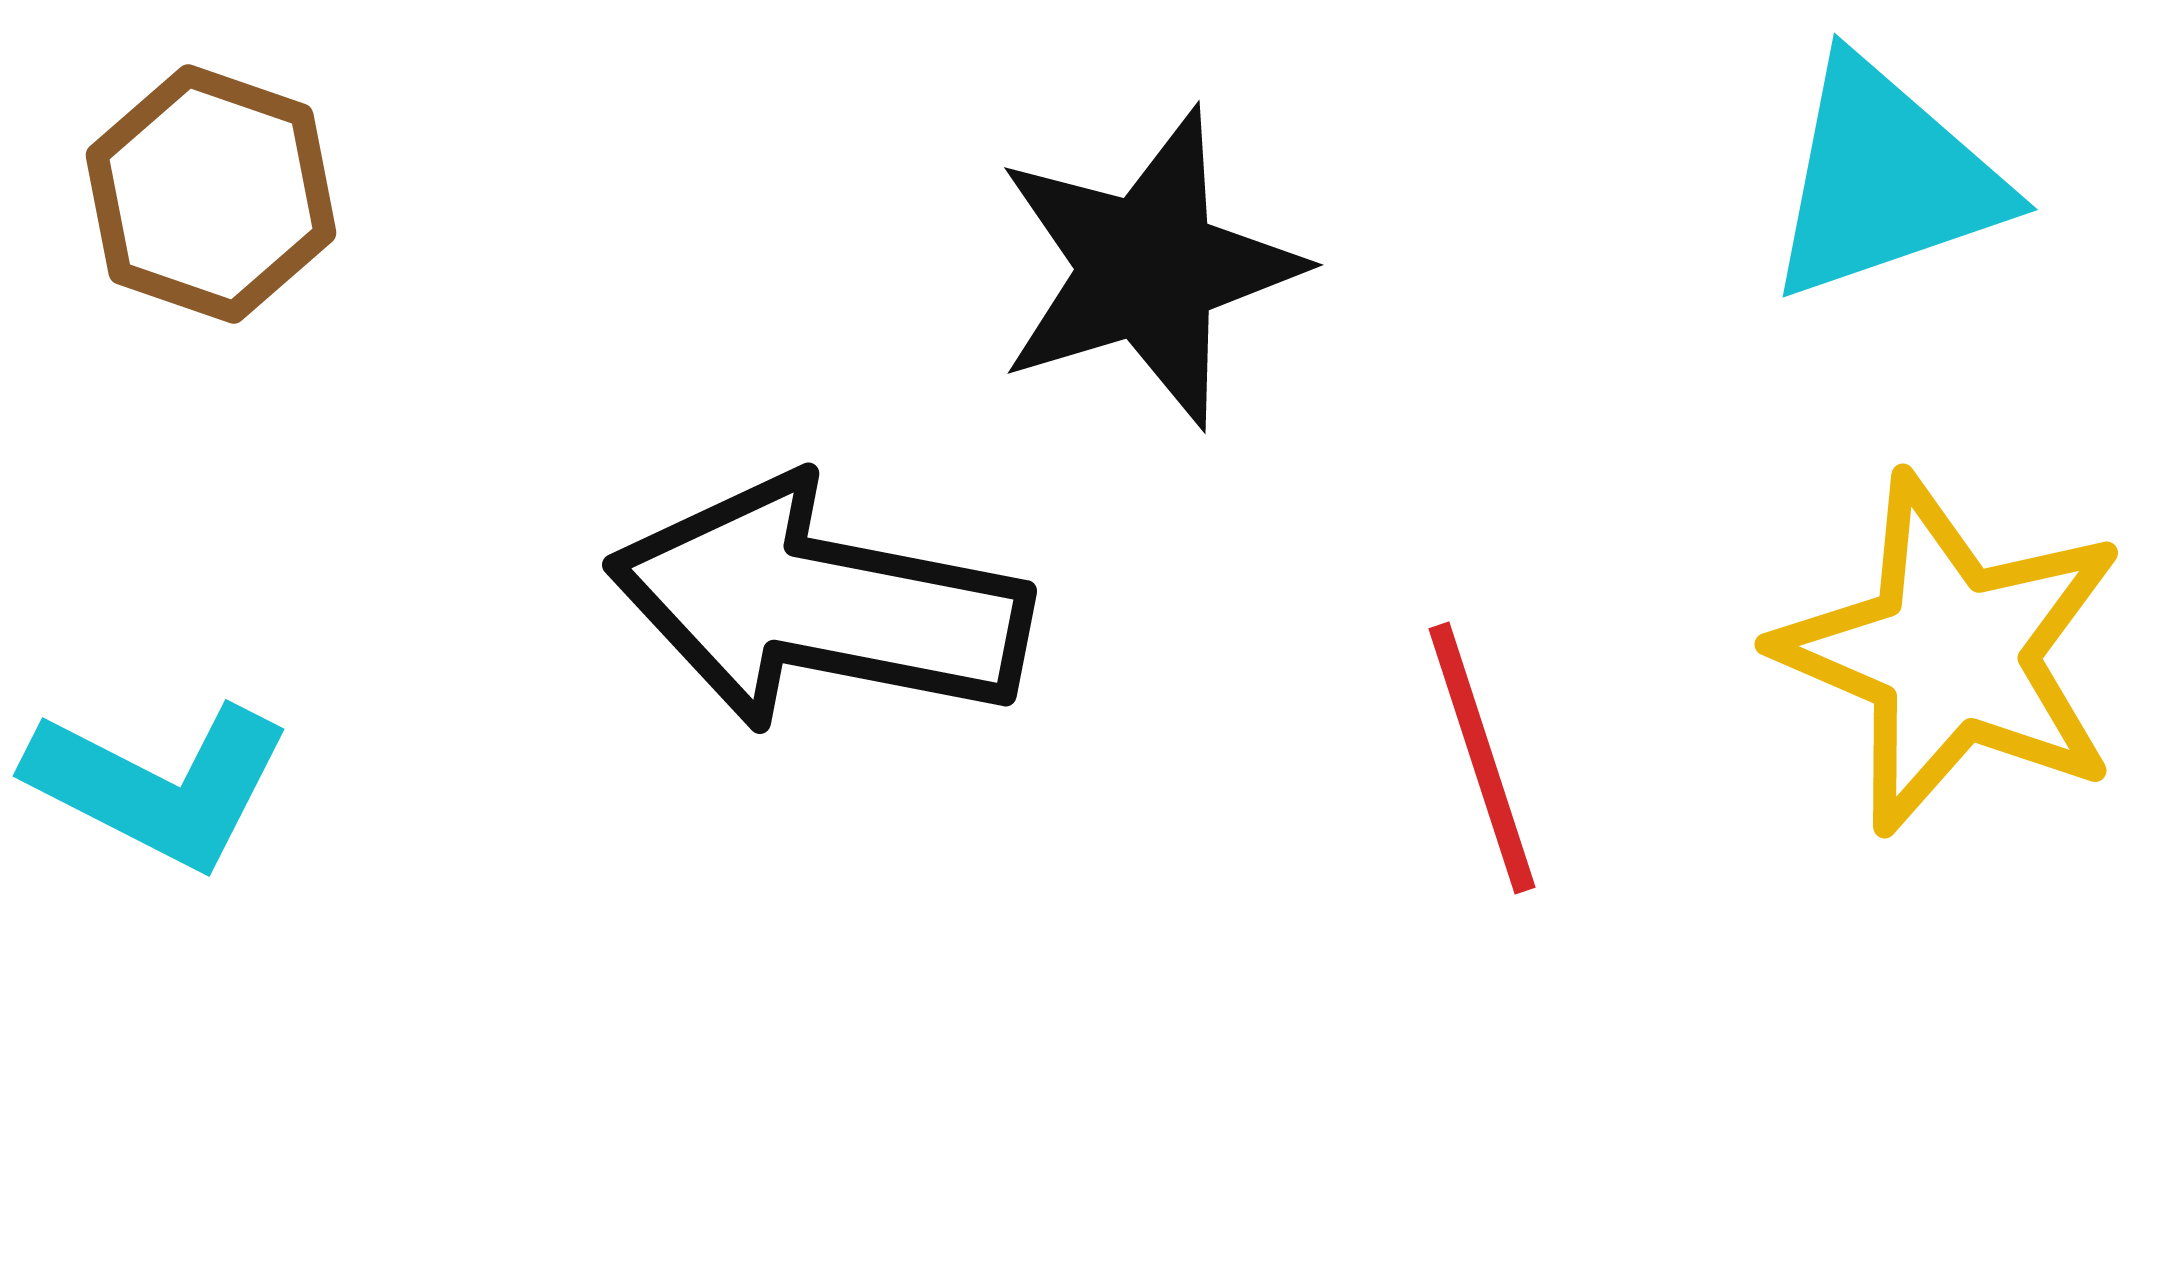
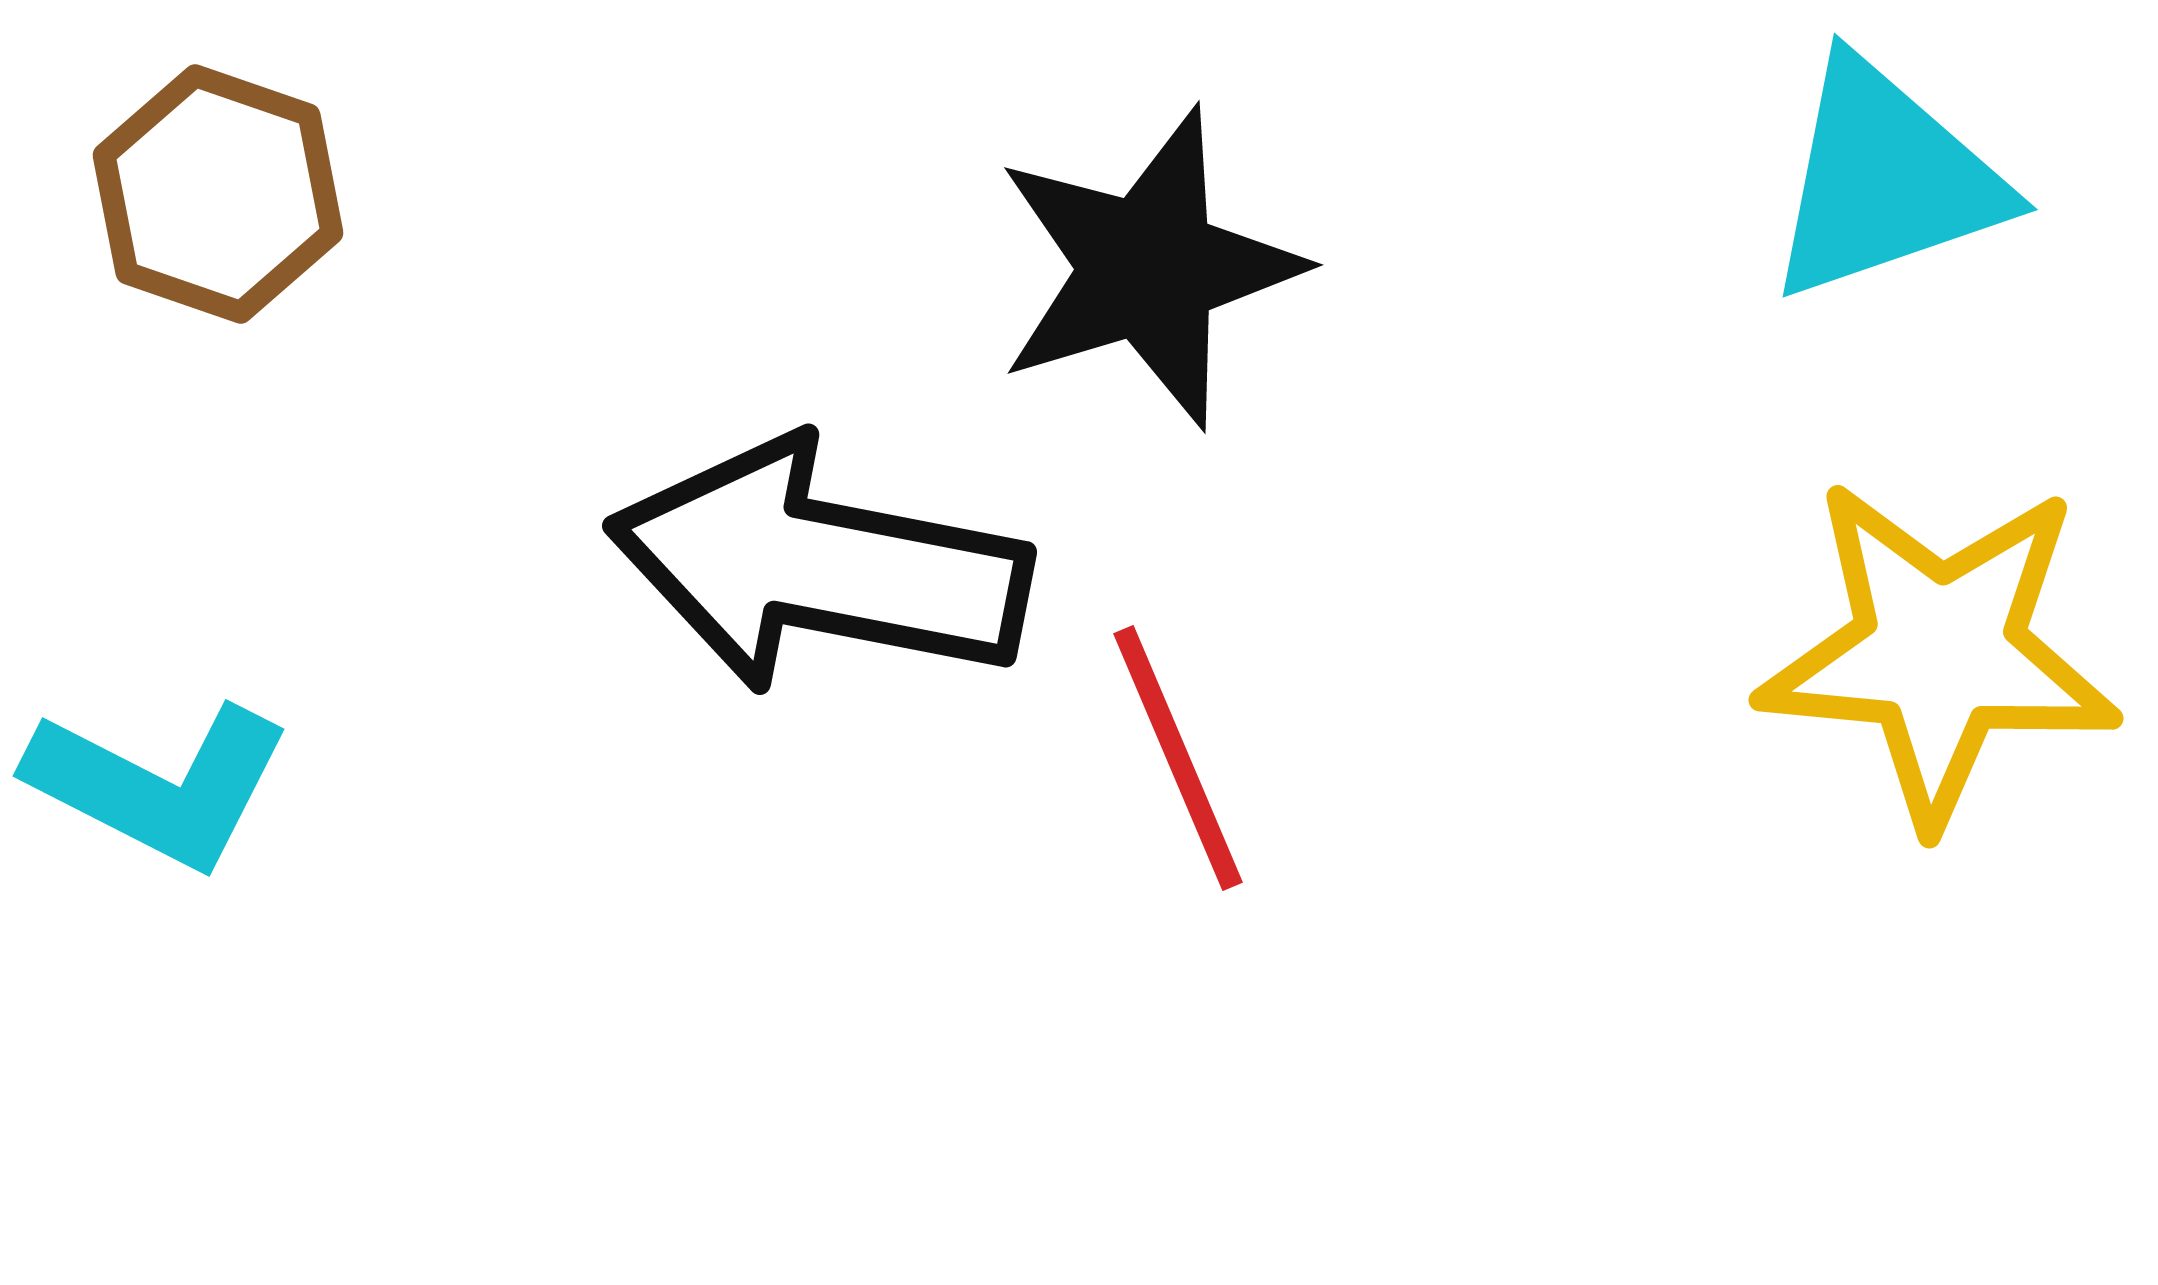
brown hexagon: moved 7 px right
black arrow: moved 39 px up
yellow star: moved 12 px left, 2 px up; rotated 18 degrees counterclockwise
red line: moved 304 px left; rotated 5 degrees counterclockwise
